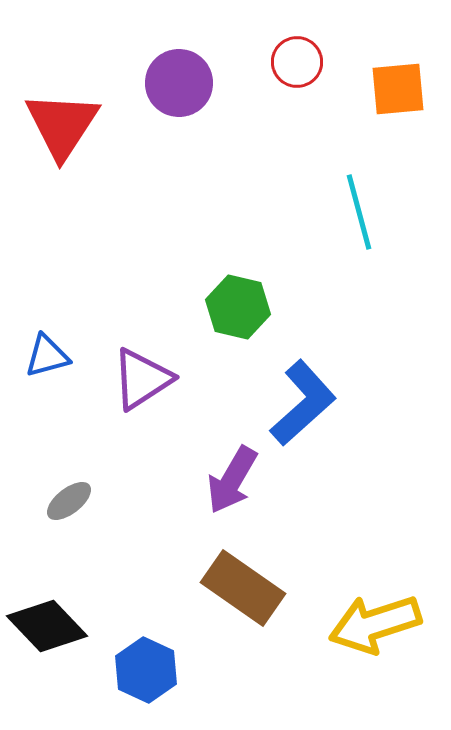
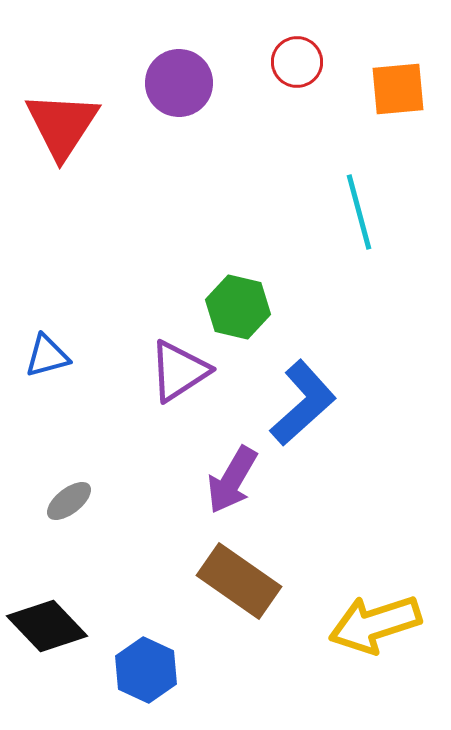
purple triangle: moved 37 px right, 8 px up
brown rectangle: moved 4 px left, 7 px up
